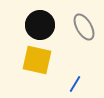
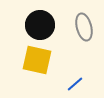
gray ellipse: rotated 16 degrees clockwise
blue line: rotated 18 degrees clockwise
